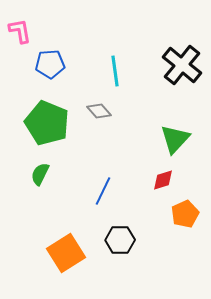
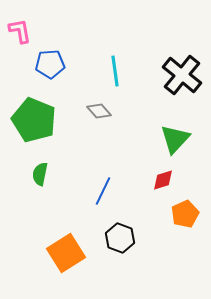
black cross: moved 10 px down
green pentagon: moved 13 px left, 3 px up
green semicircle: rotated 15 degrees counterclockwise
black hexagon: moved 2 px up; rotated 20 degrees clockwise
